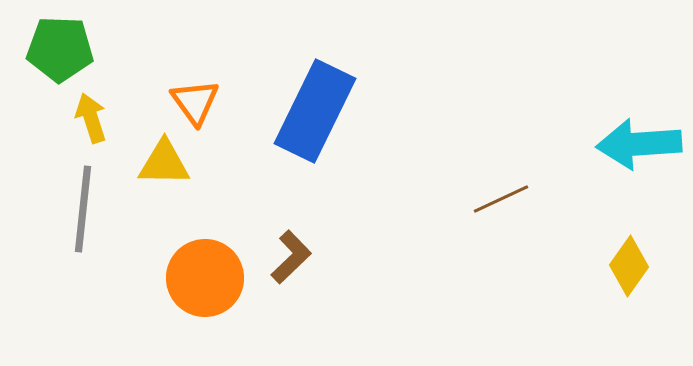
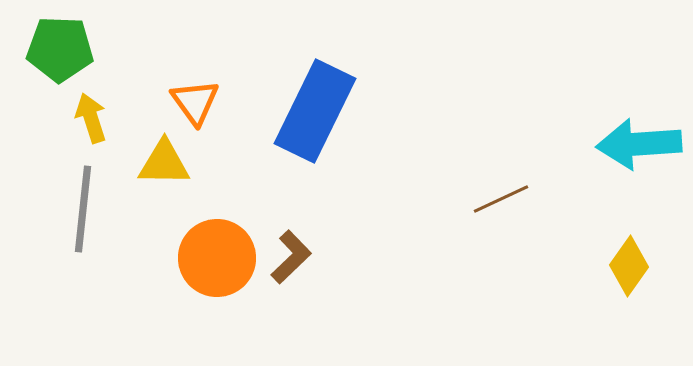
orange circle: moved 12 px right, 20 px up
